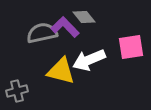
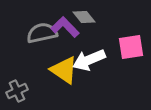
yellow triangle: moved 3 px right, 1 px up; rotated 20 degrees clockwise
gray cross: rotated 10 degrees counterclockwise
